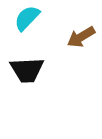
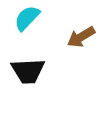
black trapezoid: moved 1 px right, 1 px down
